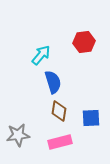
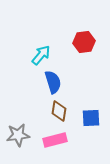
pink rectangle: moved 5 px left, 2 px up
